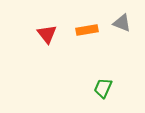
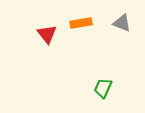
orange rectangle: moved 6 px left, 7 px up
